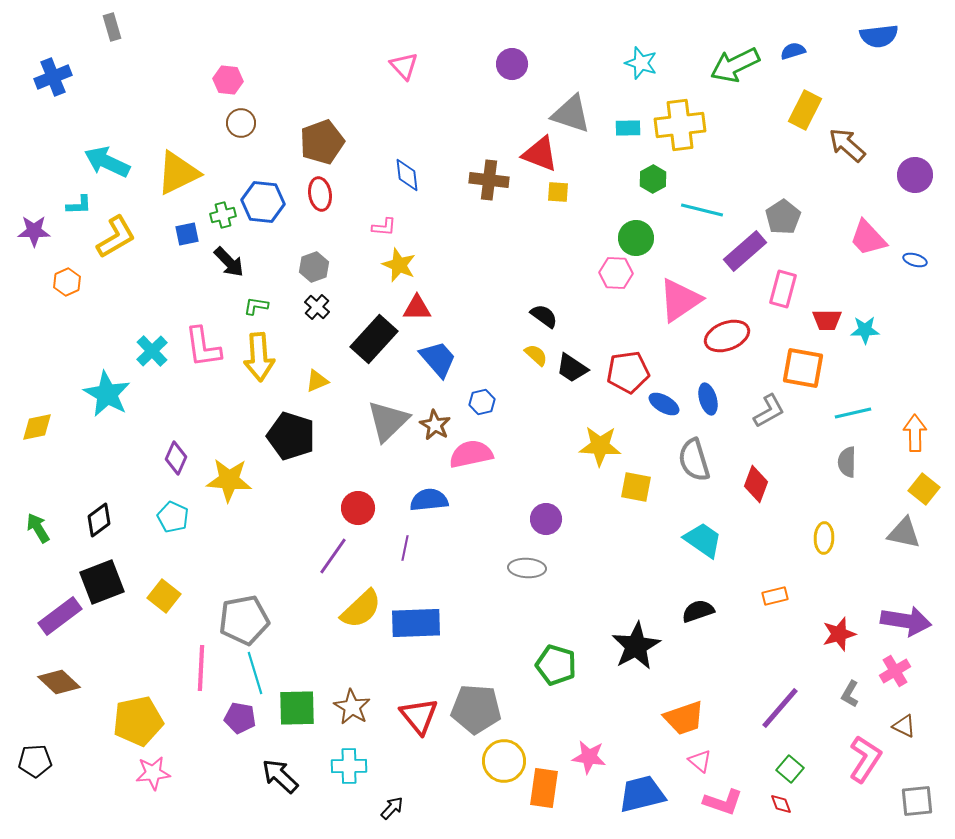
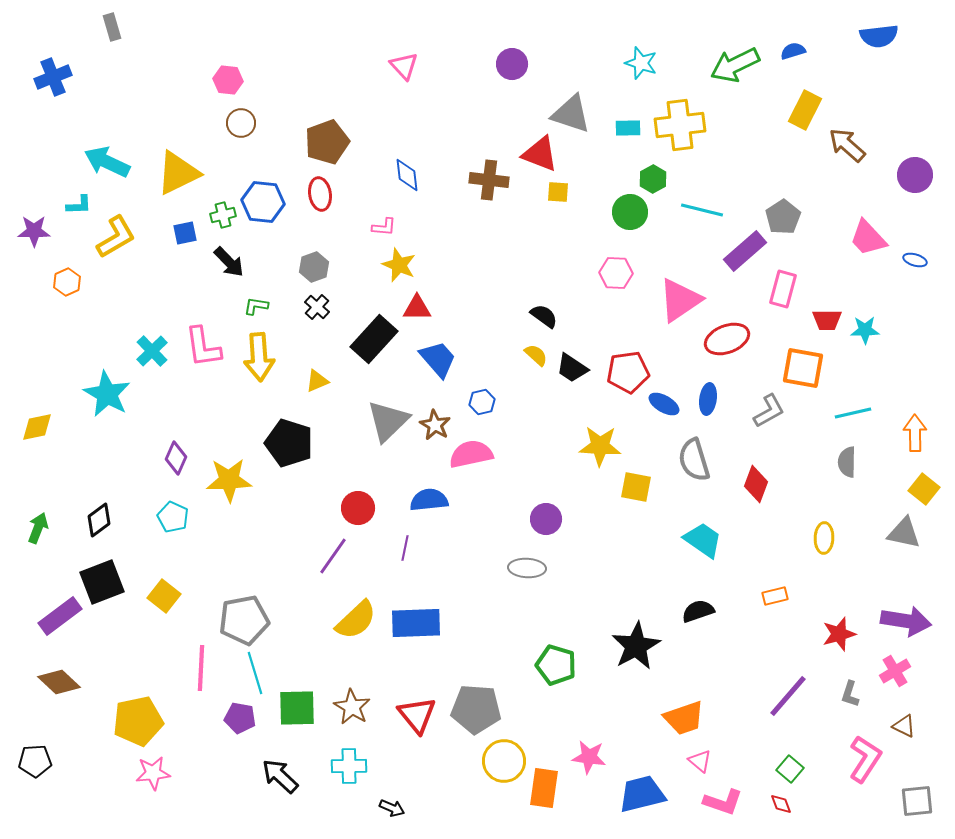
brown pentagon at (322, 142): moved 5 px right
blue square at (187, 234): moved 2 px left, 1 px up
green circle at (636, 238): moved 6 px left, 26 px up
red ellipse at (727, 336): moved 3 px down
blue ellipse at (708, 399): rotated 24 degrees clockwise
black pentagon at (291, 436): moved 2 px left, 7 px down
yellow star at (229, 480): rotated 6 degrees counterclockwise
green arrow at (38, 528): rotated 52 degrees clockwise
yellow semicircle at (361, 609): moved 5 px left, 11 px down
gray L-shape at (850, 694): rotated 12 degrees counterclockwise
purple line at (780, 708): moved 8 px right, 12 px up
red triangle at (419, 716): moved 2 px left, 1 px up
black arrow at (392, 808): rotated 70 degrees clockwise
